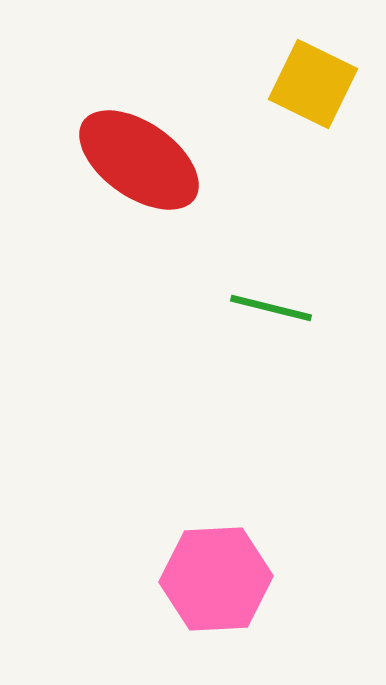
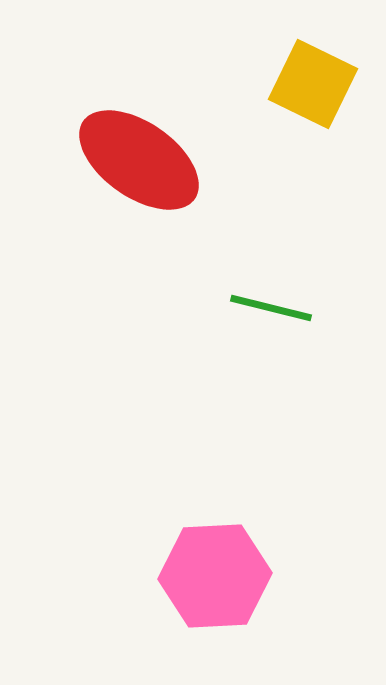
pink hexagon: moved 1 px left, 3 px up
